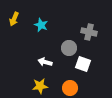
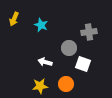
gray cross: rotated 21 degrees counterclockwise
orange circle: moved 4 px left, 4 px up
